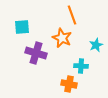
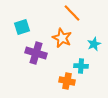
orange line: moved 2 px up; rotated 24 degrees counterclockwise
cyan square: rotated 14 degrees counterclockwise
cyan star: moved 2 px left, 1 px up
orange cross: moved 2 px left, 3 px up
